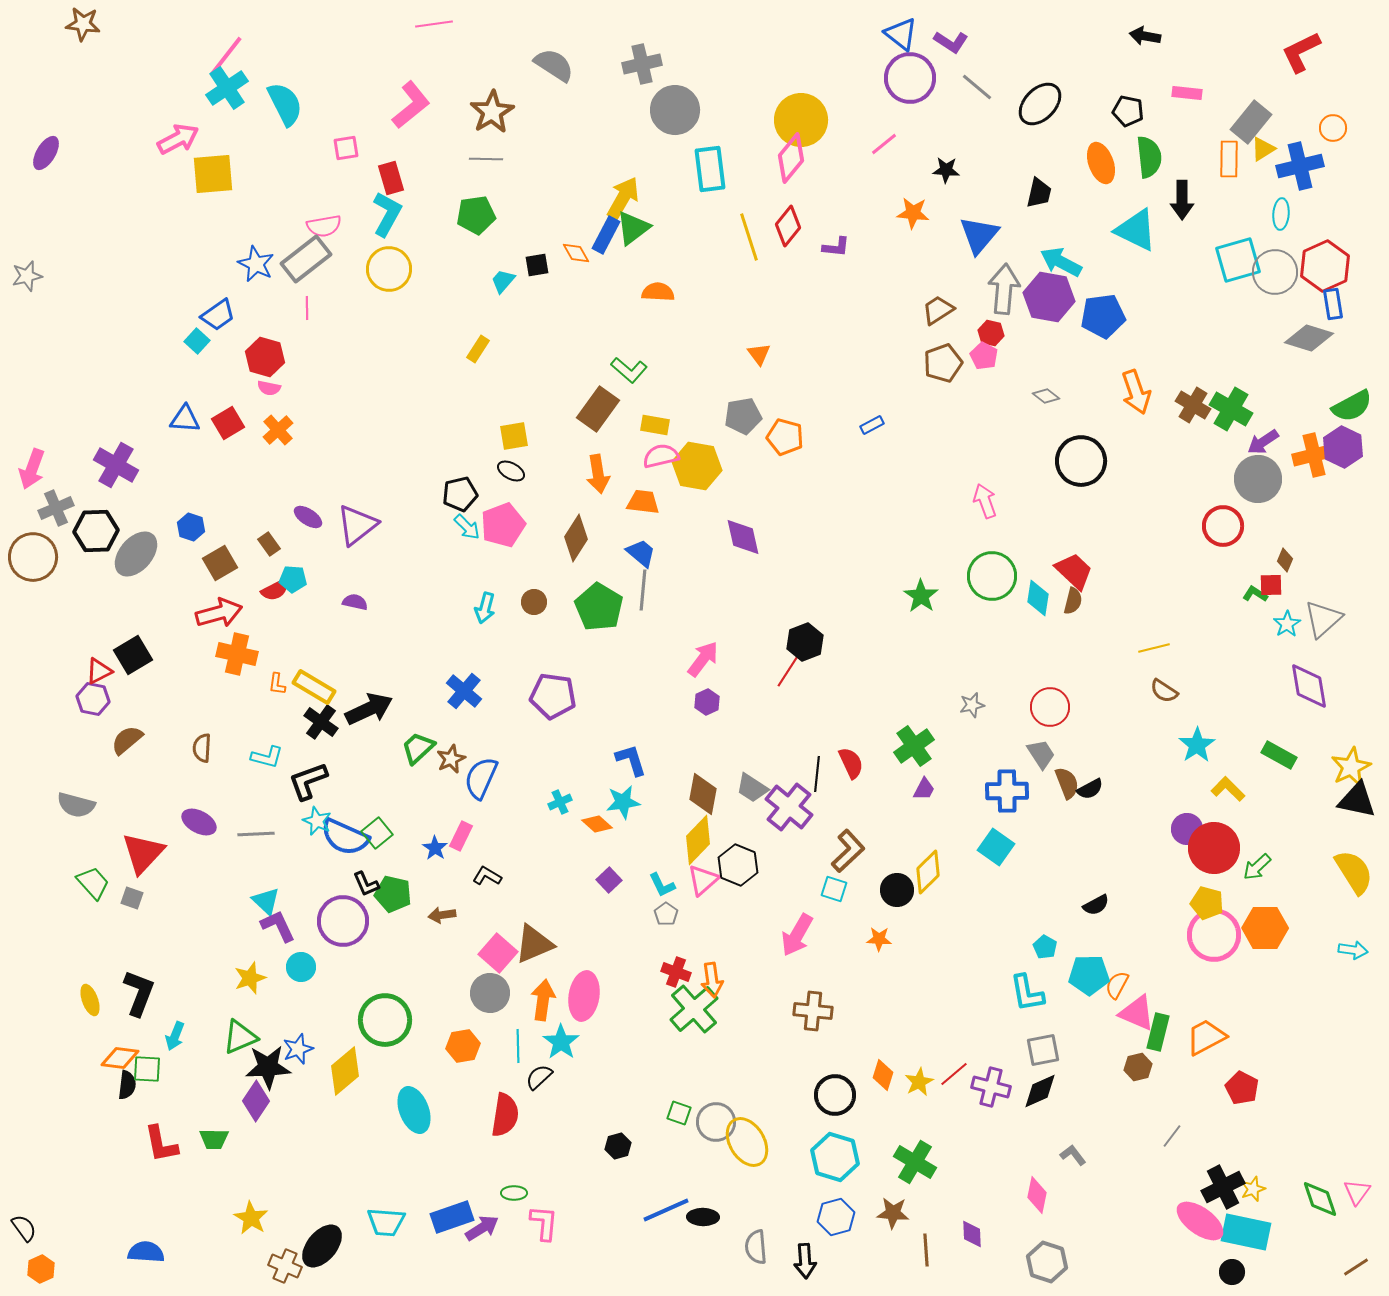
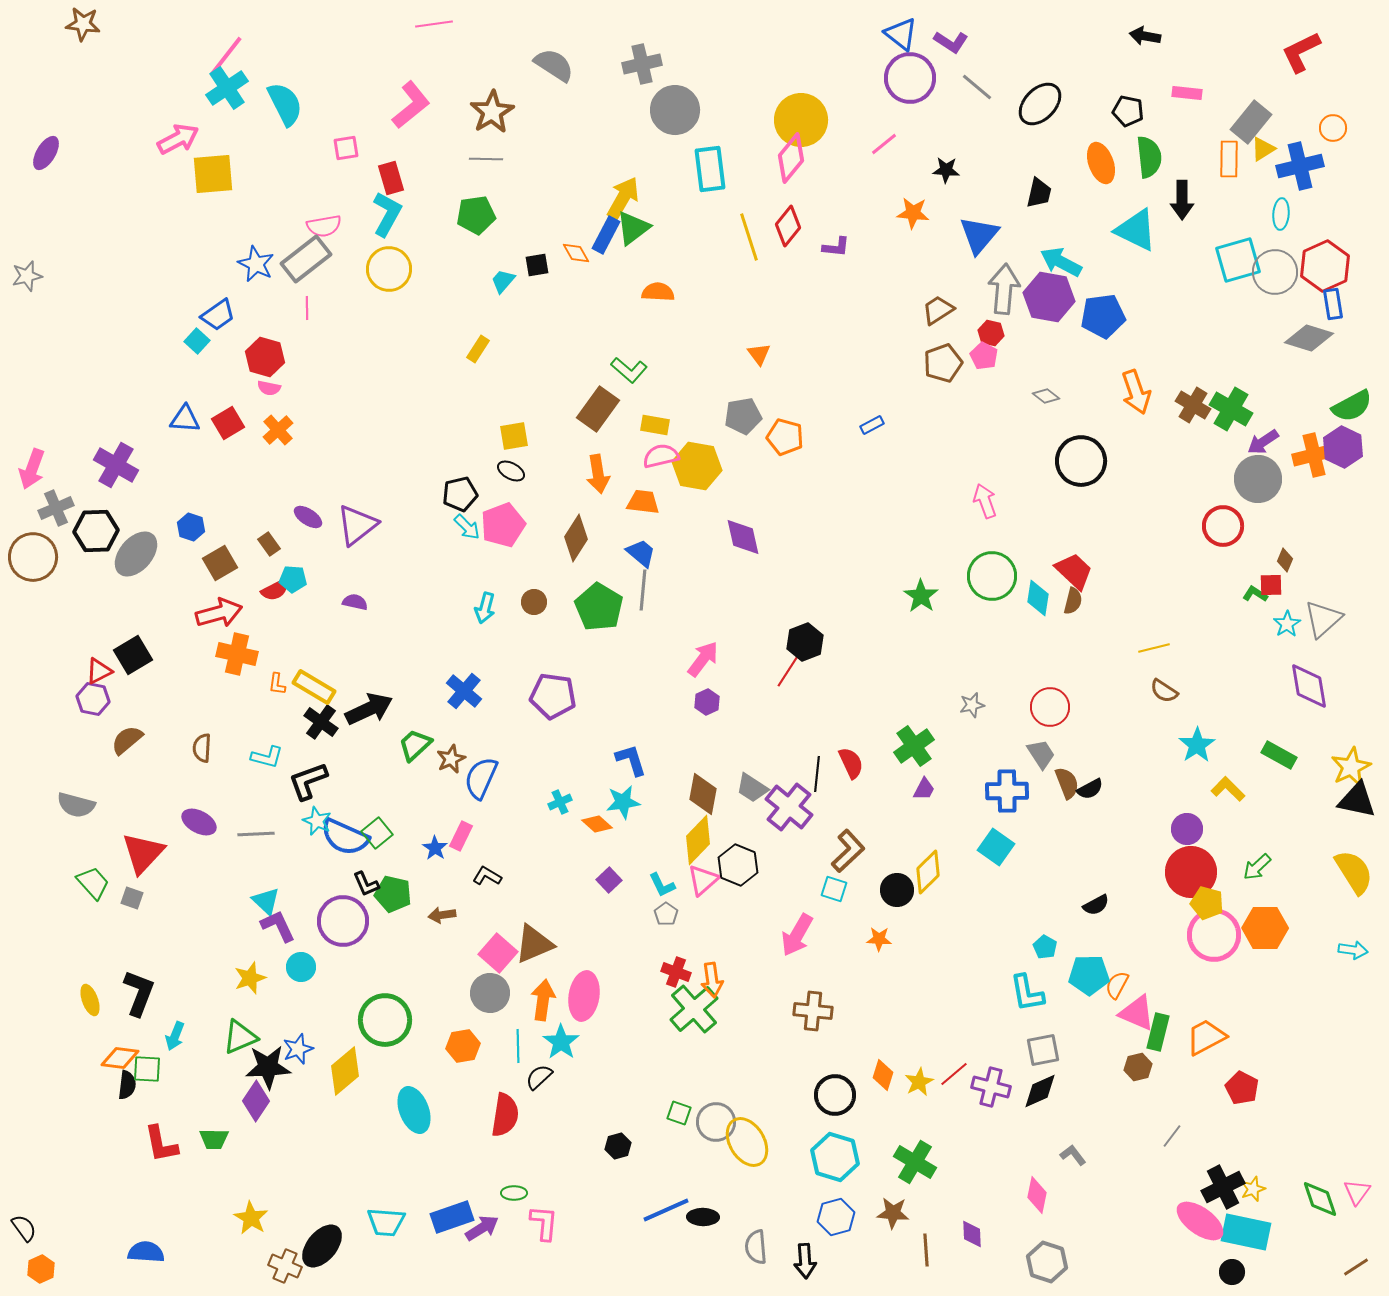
green trapezoid at (418, 748): moved 3 px left, 3 px up
red circle at (1214, 848): moved 23 px left, 24 px down
